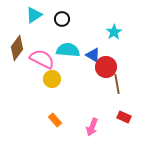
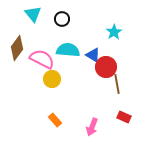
cyan triangle: moved 1 px left, 1 px up; rotated 36 degrees counterclockwise
